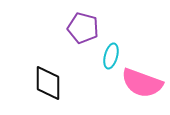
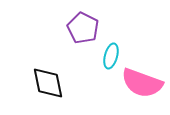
purple pentagon: rotated 12 degrees clockwise
black diamond: rotated 12 degrees counterclockwise
